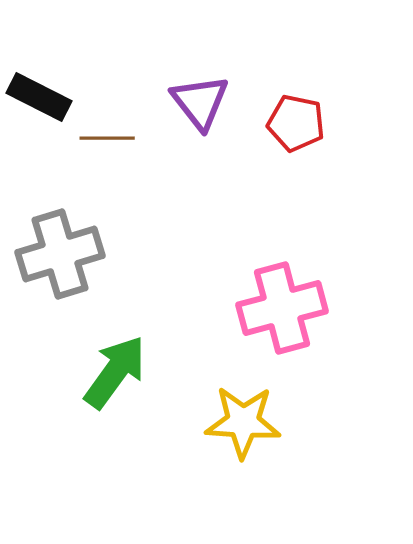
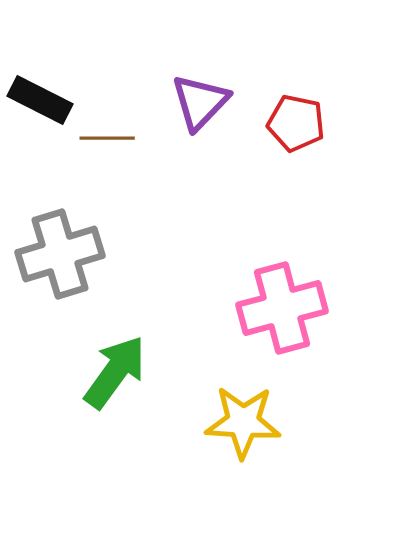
black rectangle: moved 1 px right, 3 px down
purple triangle: rotated 22 degrees clockwise
